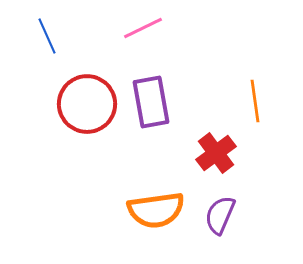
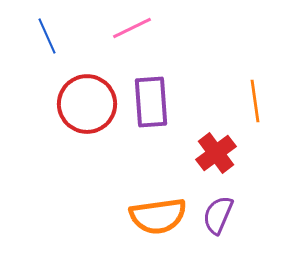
pink line: moved 11 px left
purple rectangle: rotated 6 degrees clockwise
orange semicircle: moved 2 px right, 6 px down
purple semicircle: moved 2 px left
